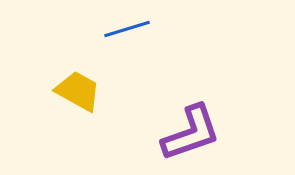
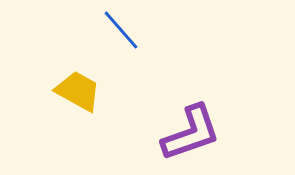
blue line: moved 6 px left, 1 px down; rotated 66 degrees clockwise
